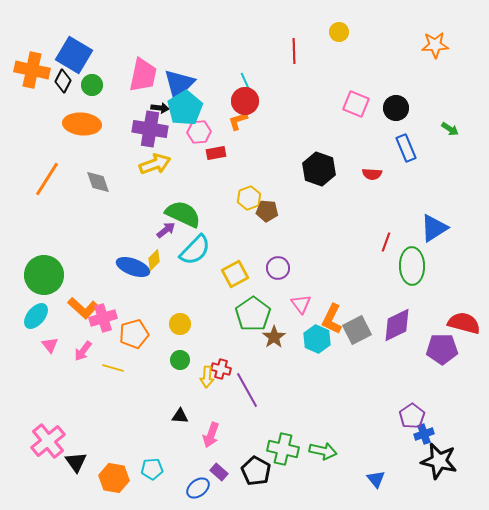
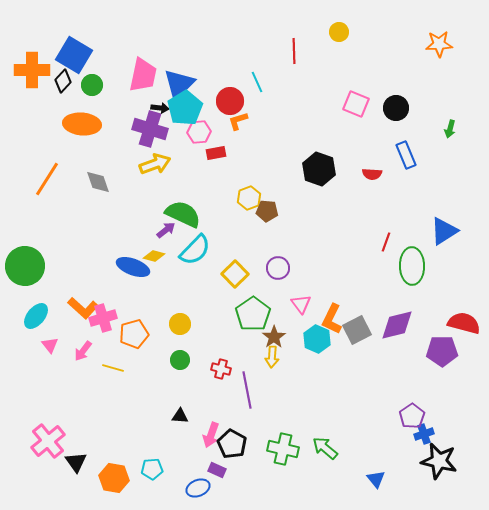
orange star at (435, 45): moved 4 px right, 1 px up
orange cross at (32, 70): rotated 12 degrees counterclockwise
black diamond at (63, 81): rotated 15 degrees clockwise
cyan line at (246, 83): moved 11 px right, 1 px up
red circle at (245, 101): moved 15 px left
purple cross at (150, 129): rotated 8 degrees clockwise
green arrow at (450, 129): rotated 72 degrees clockwise
blue rectangle at (406, 148): moved 7 px down
blue triangle at (434, 228): moved 10 px right, 3 px down
yellow diamond at (154, 260): moved 4 px up; rotated 60 degrees clockwise
yellow square at (235, 274): rotated 16 degrees counterclockwise
green circle at (44, 275): moved 19 px left, 9 px up
purple diamond at (397, 325): rotated 12 degrees clockwise
purple pentagon at (442, 349): moved 2 px down
yellow arrow at (207, 377): moved 65 px right, 20 px up
purple line at (247, 390): rotated 18 degrees clockwise
green arrow at (323, 451): moved 2 px right, 3 px up; rotated 152 degrees counterclockwise
black pentagon at (256, 471): moved 24 px left, 27 px up
purple rectangle at (219, 472): moved 2 px left, 2 px up; rotated 18 degrees counterclockwise
blue ellipse at (198, 488): rotated 15 degrees clockwise
